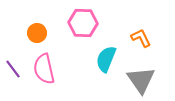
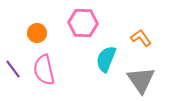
orange L-shape: rotated 10 degrees counterclockwise
pink semicircle: moved 1 px down
